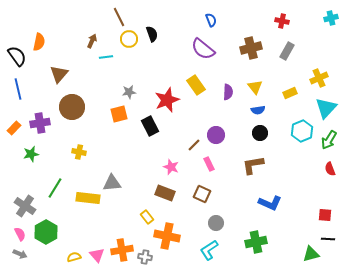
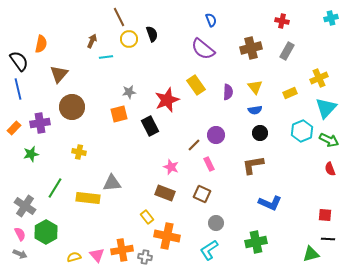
orange semicircle at (39, 42): moved 2 px right, 2 px down
black semicircle at (17, 56): moved 2 px right, 5 px down
blue semicircle at (258, 110): moved 3 px left
green arrow at (329, 140): rotated 96 degrees counterclockwise
